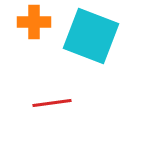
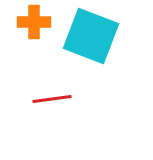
red line: moved 4 px up
